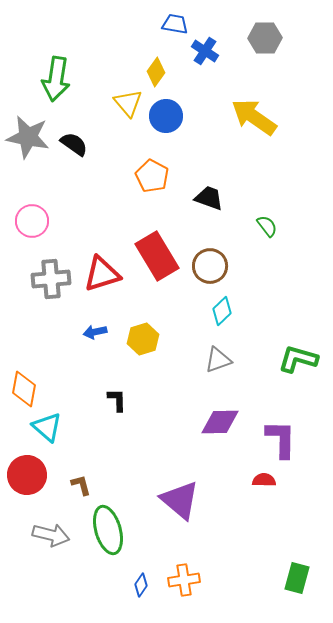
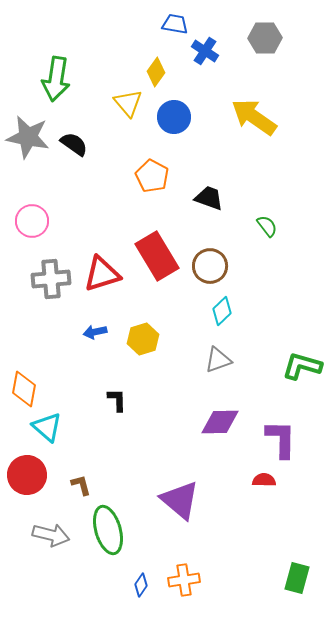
blue circle: moved 8 px right, 1 px down
green L-shape: moved 4 px right, 7 px down
